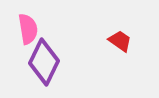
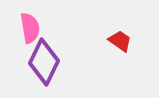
pink semicircle: moved 2 px right, 1 px up
